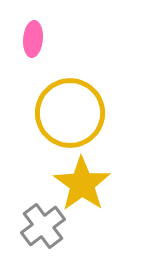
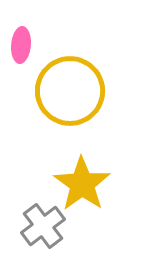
pink ellipse: moved 12 px left, 6 px down
yellow circle: moved 22 px up
